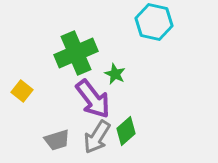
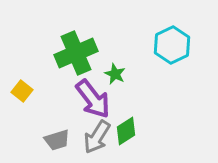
cyan hexagon: moved 18 px right, 23 px down; rotated 21 degrees clockwise
green diamond: rotated 8 degrees clockwise
